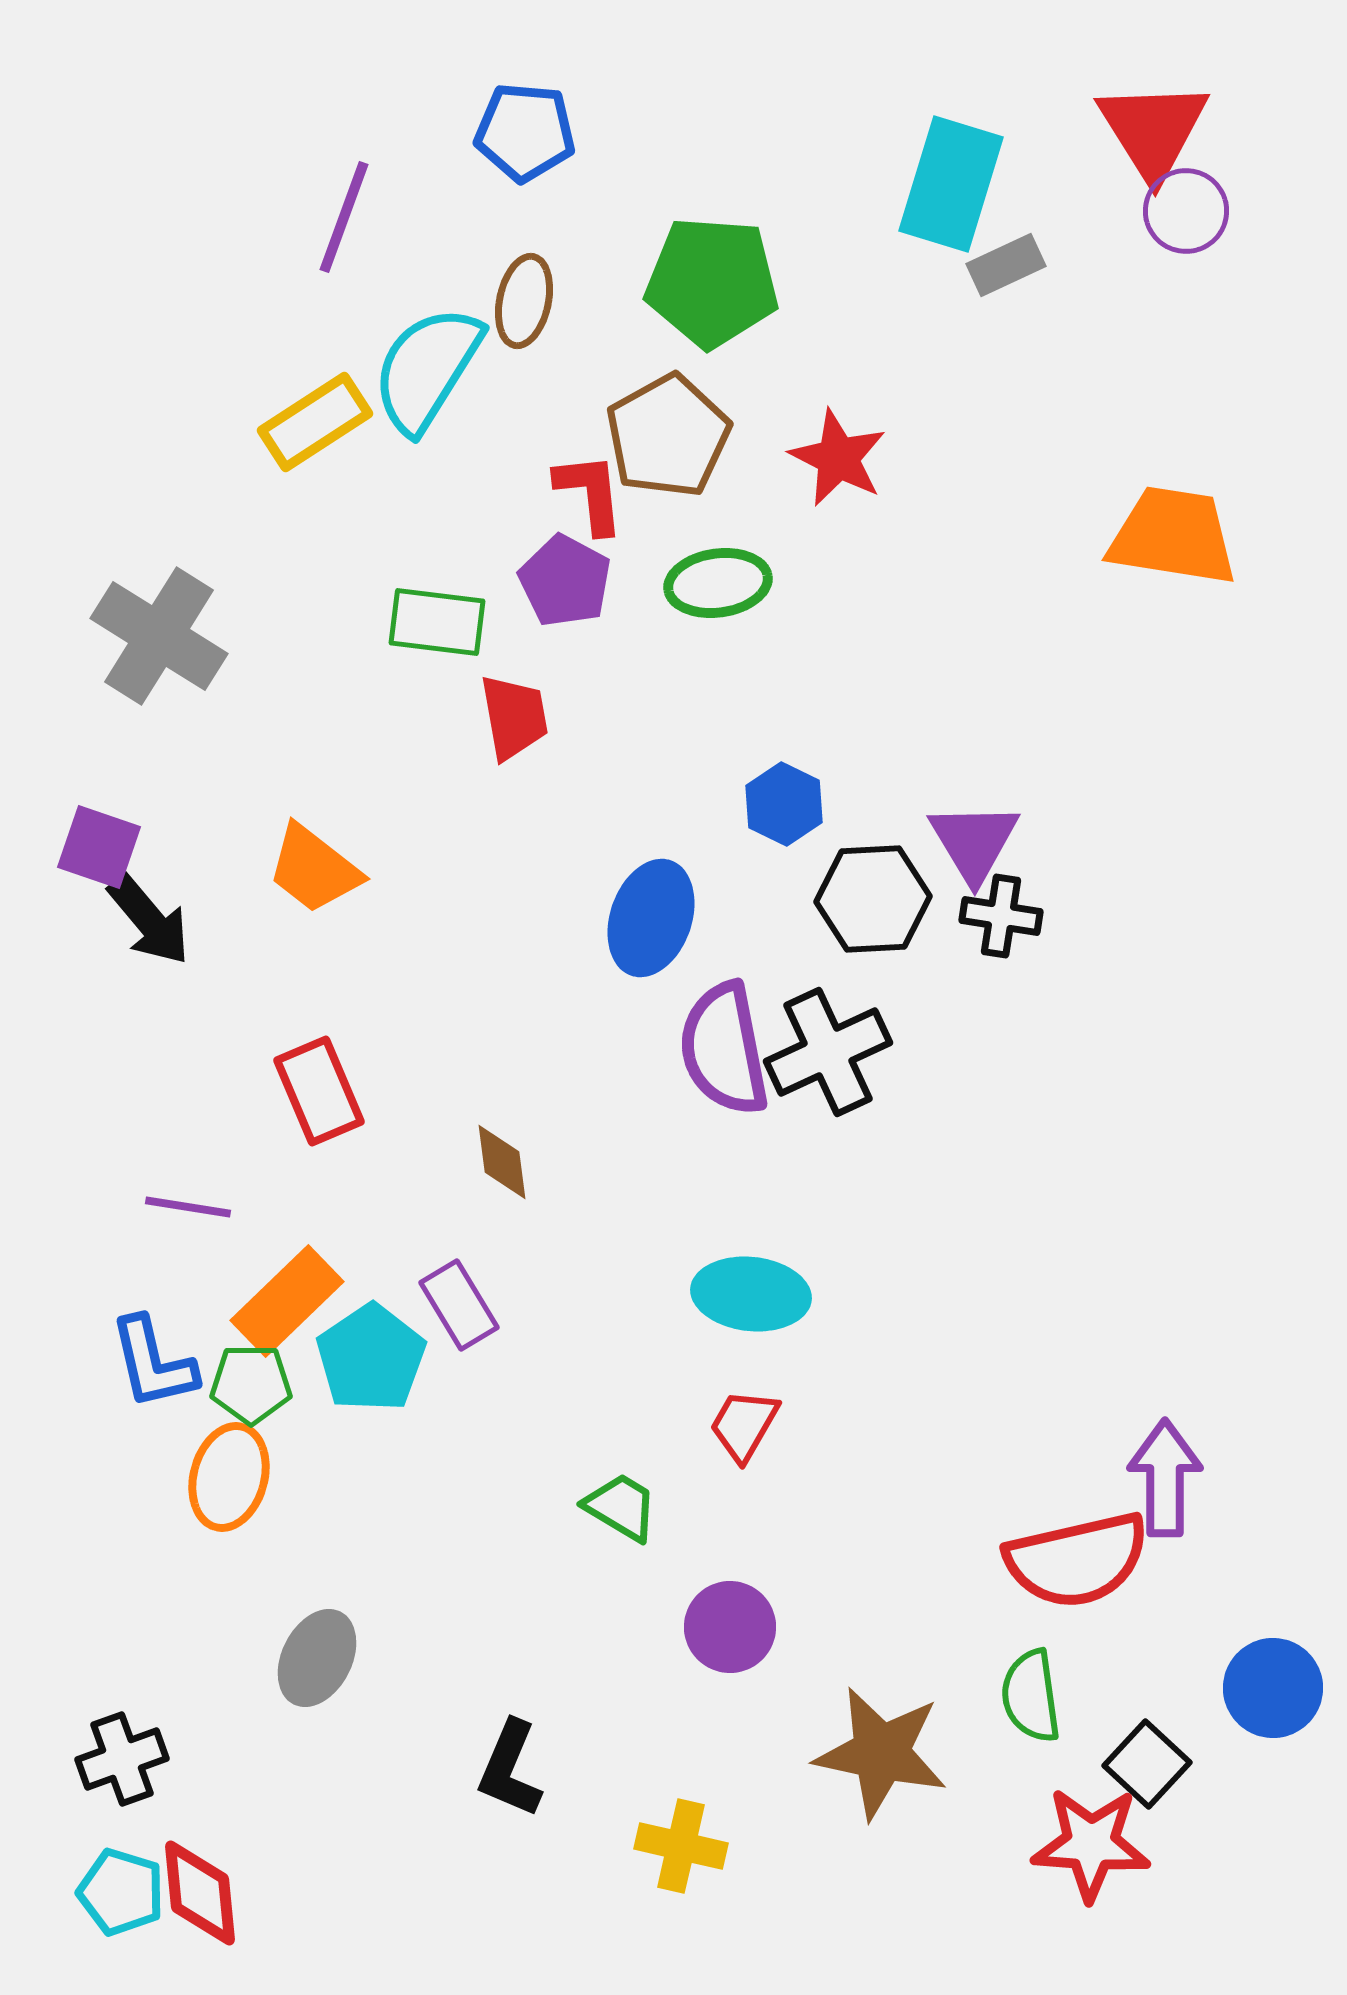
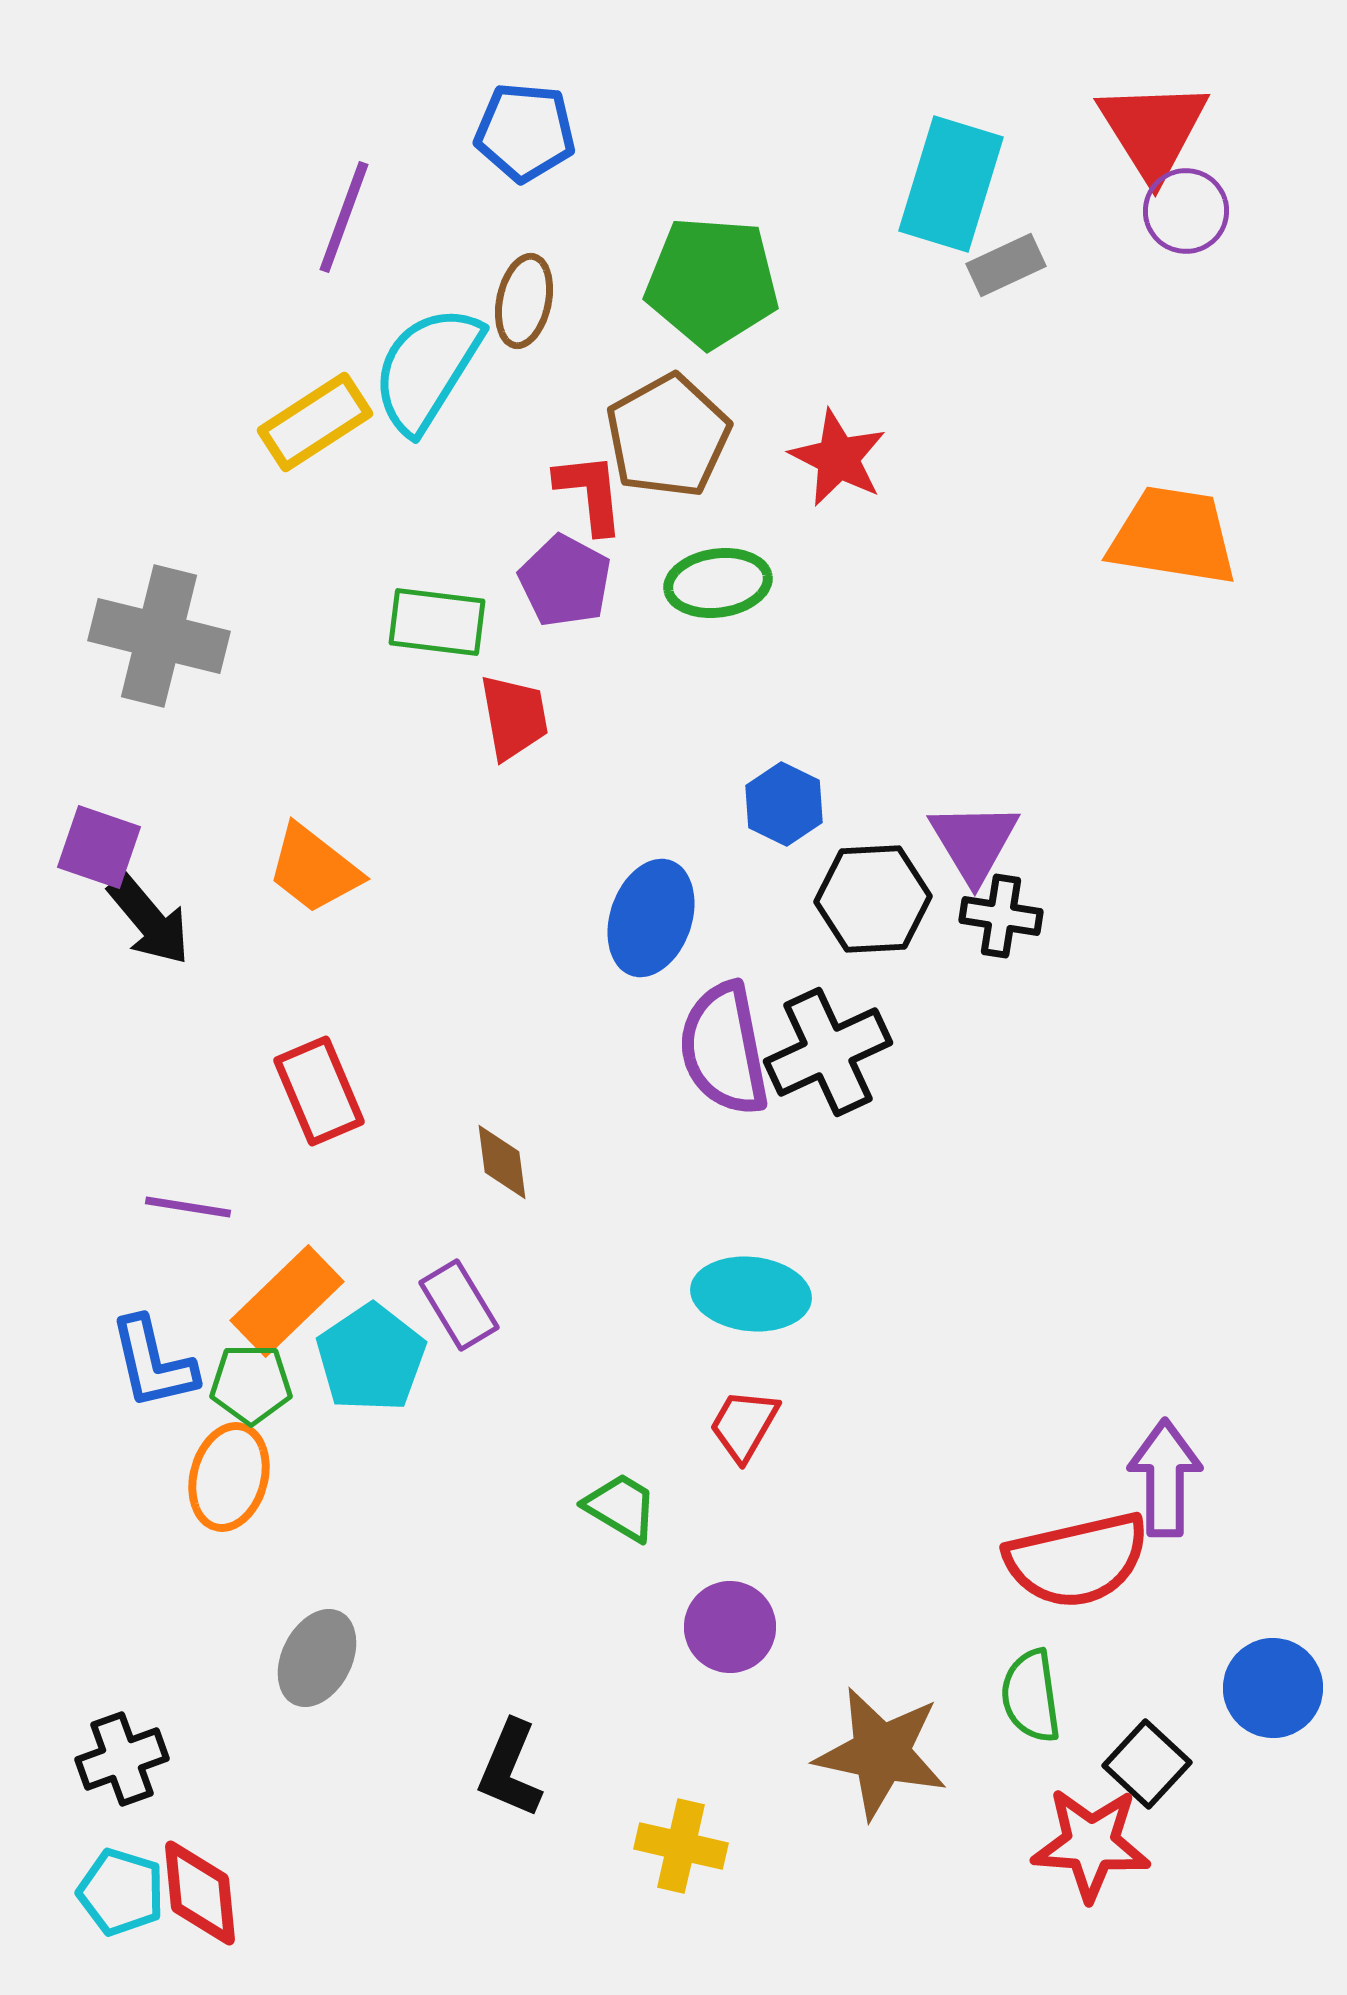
gray cross at (159, 636): rotated 18 degrees counterclockwise
